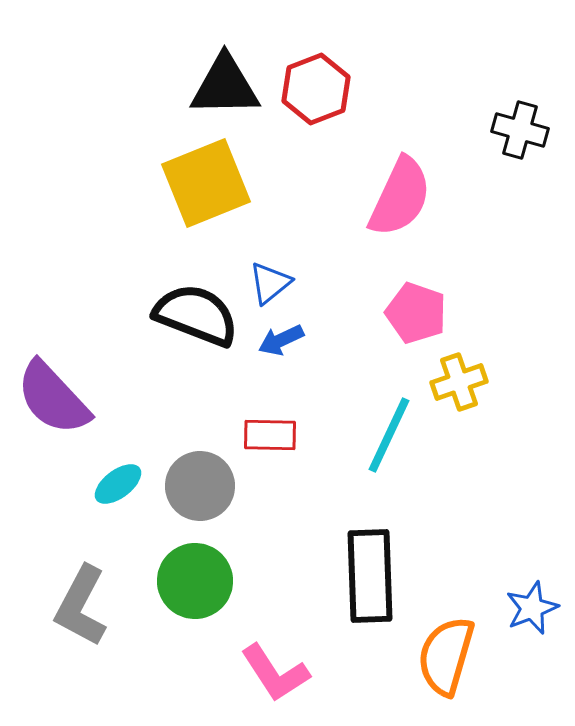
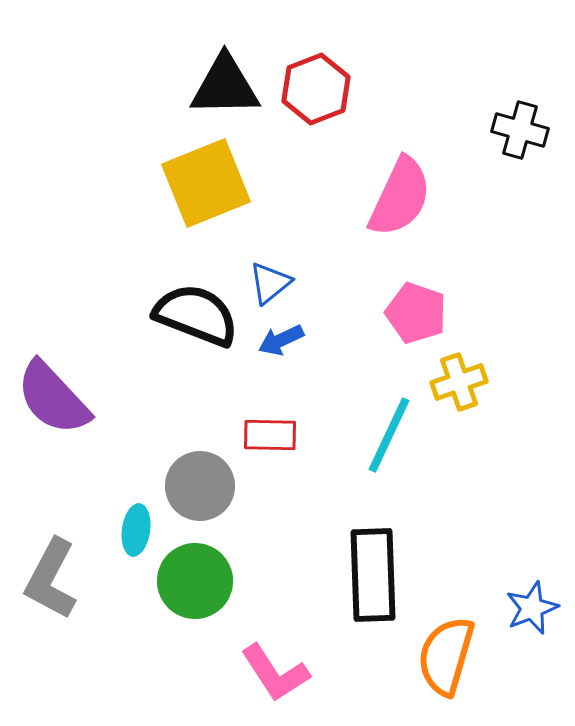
cyan ellipse: moved 18 px right, 46 px down; rotated 45 degrees counterclockwise
black rectangle: moved 3 px right, 1 px up
gray L-shape: moved 30 px left, 27 px up
